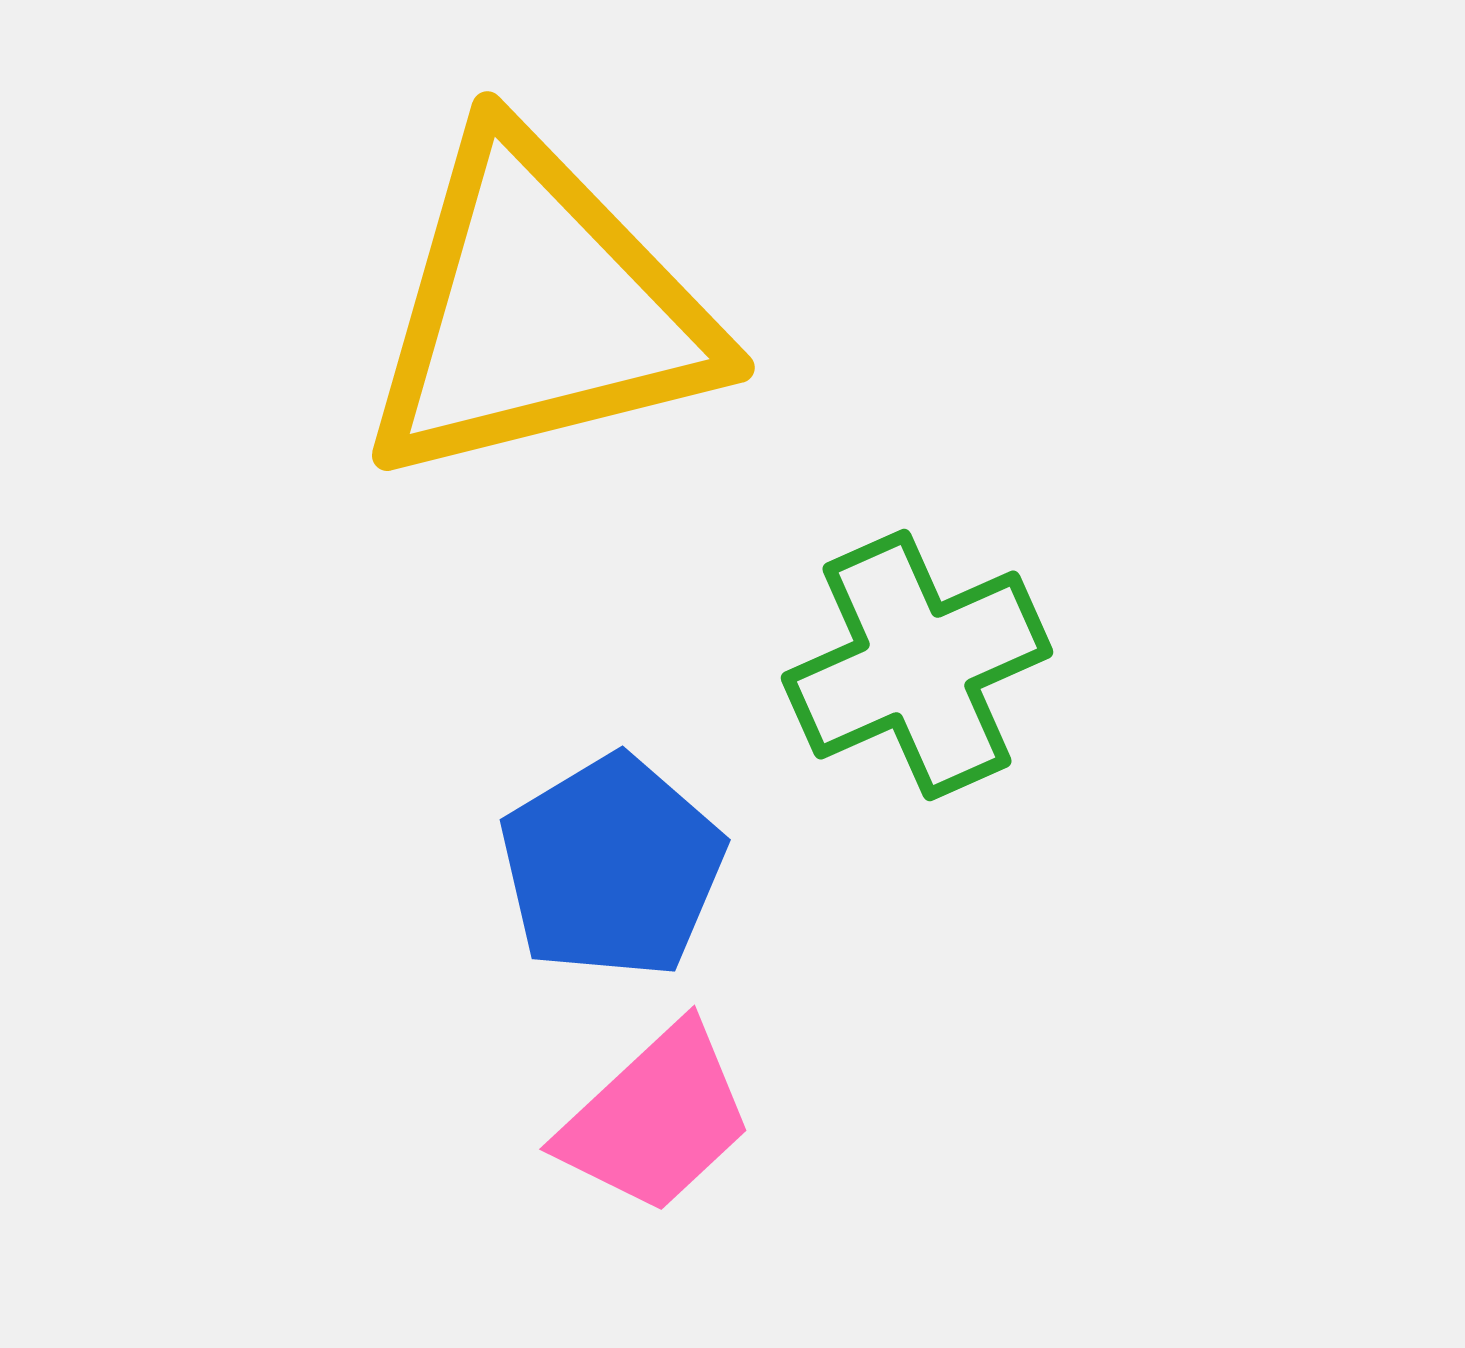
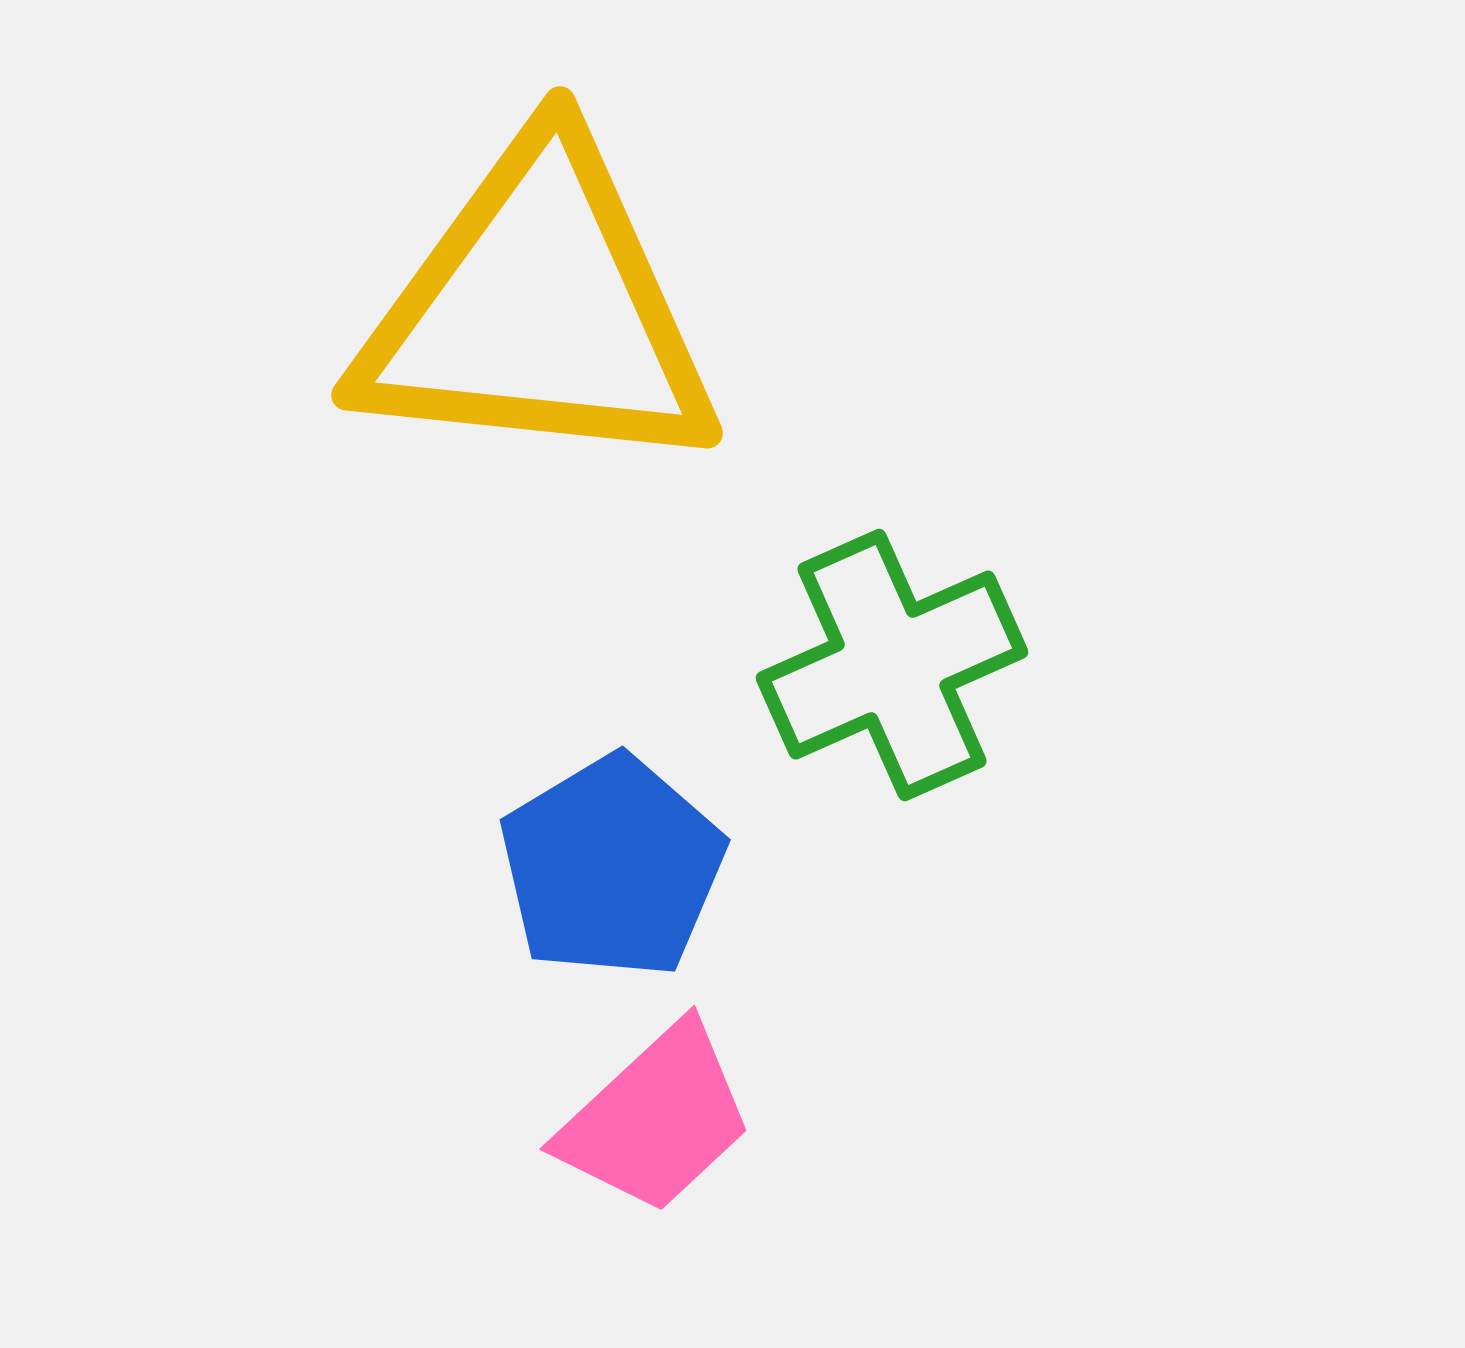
yellow triangle: rotated 20 degrees clockwise
green cross: moved 25 px left
